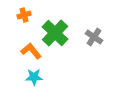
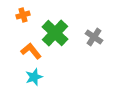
orange cross: moved 1 px left
cyan star: rotated 18 degrees counterclockwise
